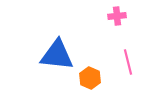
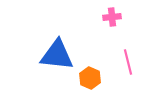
pink cross: moved 5 px left, 1 px down
